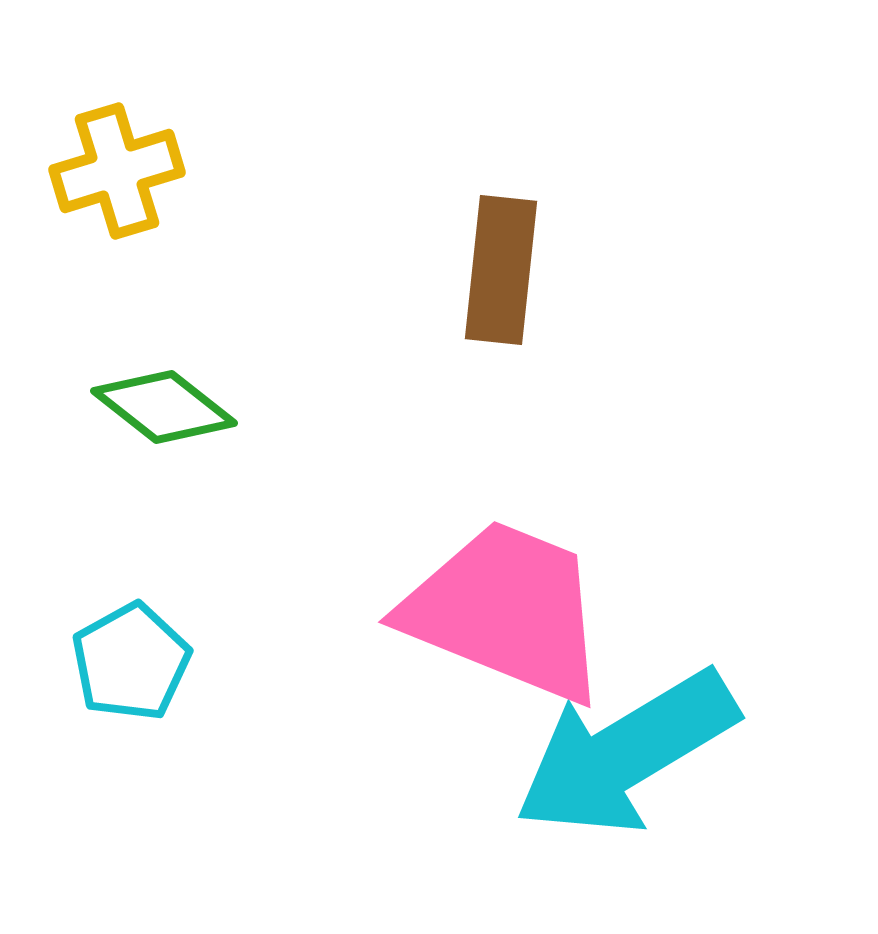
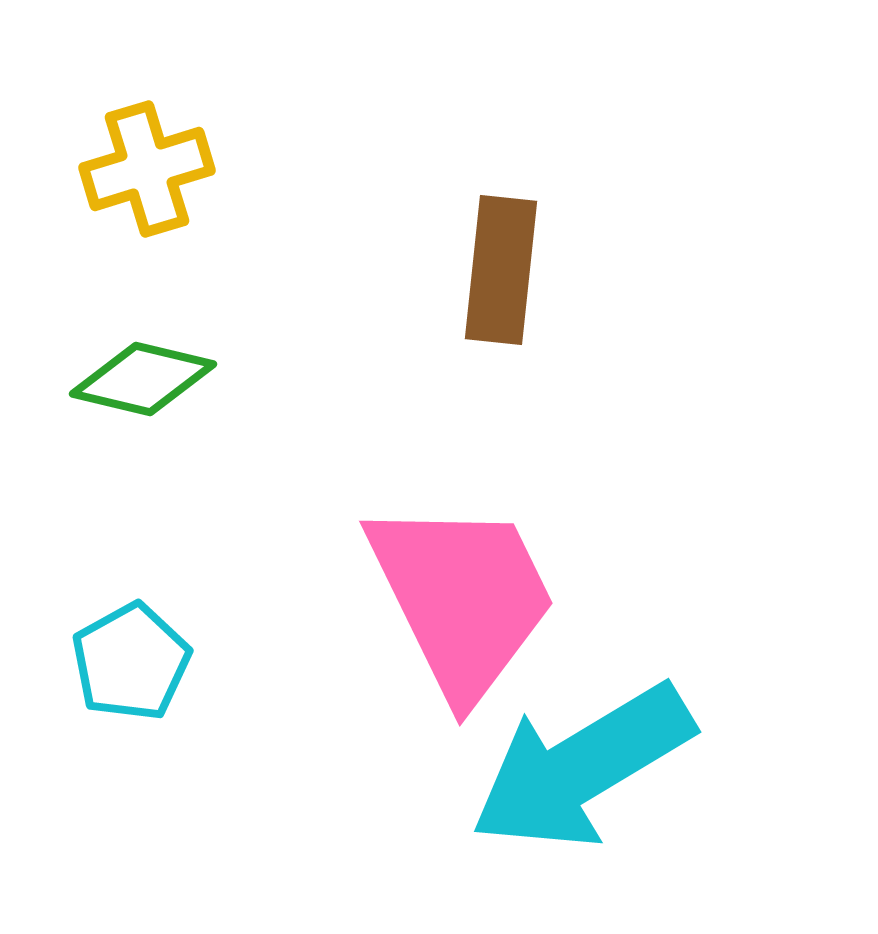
yellow cross: moved 30 px right, 2 px up
green diamond: moved 21 px left, 28 px up; rotated 25 degrees counterclockwise
pink trapezoid: moved 44 px left, 13 px up; rotated 42 degrees clockwise
cyan arrow: moved 44 px left, 14 px down
